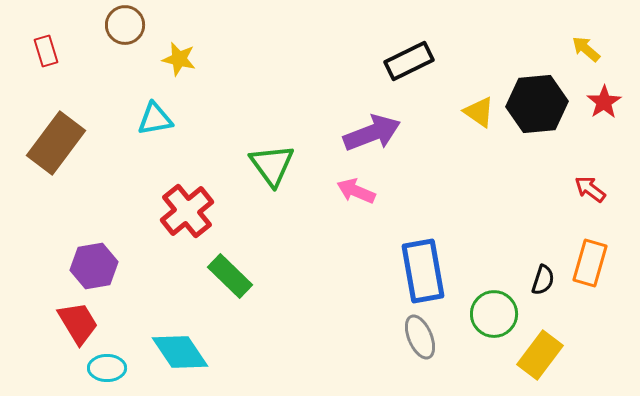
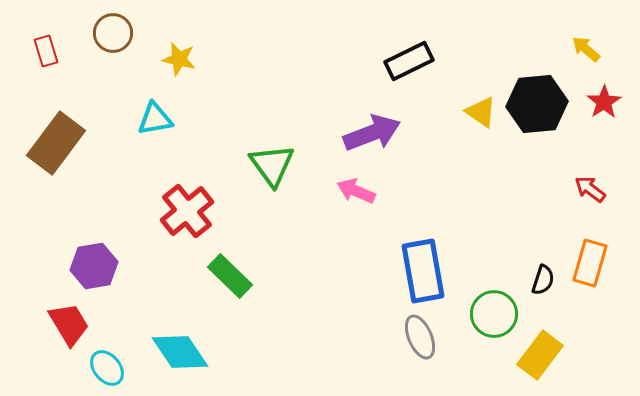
brown circle: moved 12 px left, 8 px down
yellow triangle: moved 2 px right
red trapezoid: moved 9 px left, 1 px down
cyan ellipse: rotated 51 degrees clockwise
